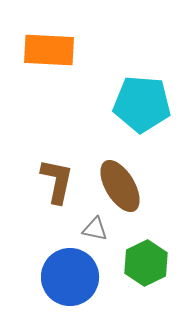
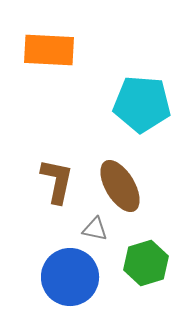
green hexagon: rotated 9 degrees clockwise
